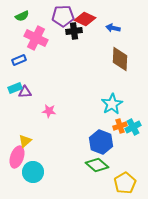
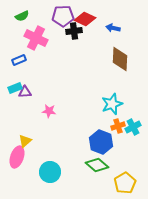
cyan star: rotated 10 degrees clockwise
orange cross: moved 2 px left
cyan circle: moved 17 px right
